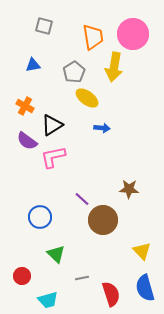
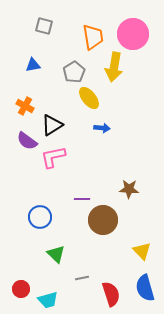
yellow ellipse: moved 2 px right; rotated 15 degrees clockwise
purple line: rotated 42 degrees counterclockwise
red circle: moved 1 px left, 13 px down
